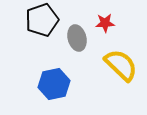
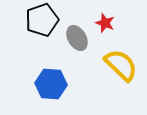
red star: rotated 24 degrees clockwise
gray ellipse: rotated 15 degrees counterclockwise
blue hexagon: moved 3 px left; rotated 16 degrees clockwise
